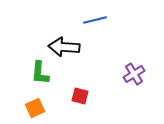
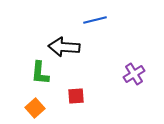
red square: moved 4 px left; rotated 18 degrees counterclockwise
orange square: rotated 18 degrees counterclockwise
